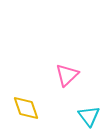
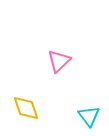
pink triangle: moved 8 px left, 14 px up
